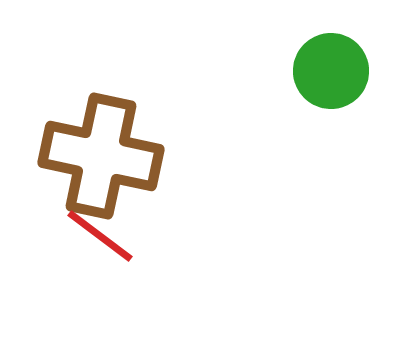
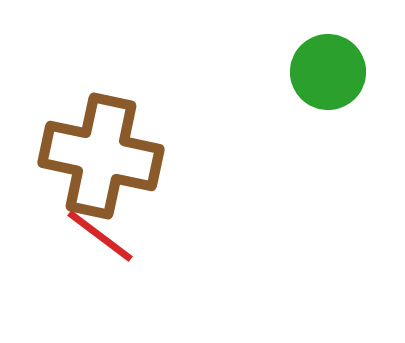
green circle: moved 3 px left, 1 px down
